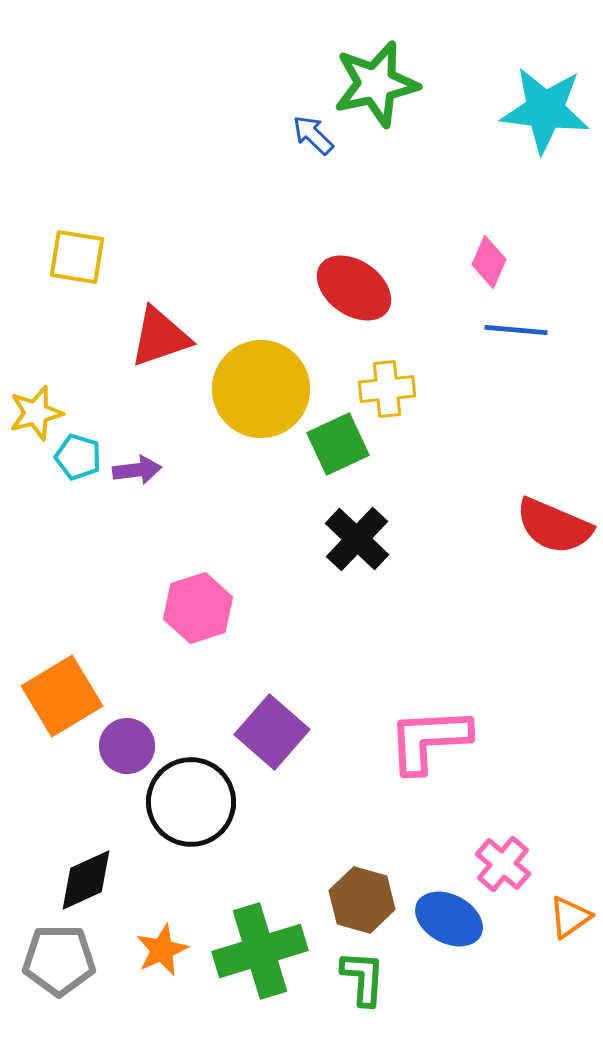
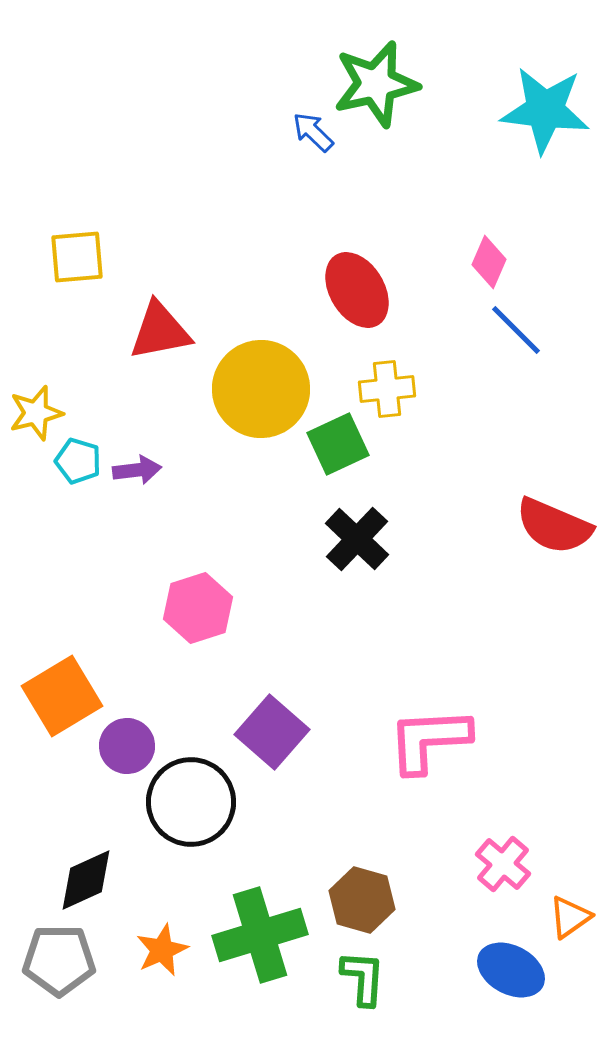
blue arrow: moved 3 px up
yellow square: rotated 14 degrees counterclockwise
red ellipse: moved 3 px right, 2 px down; rotated 24 degrees clockwise
blue line: rotated 40 degrees clockwise
red triangle: moved 6 px up; rotated 8 degrees clockwise
cyan pentagon: moved 4 px down
blue ellipse: moved 62 px right, 51 px down
green cross: moved 16 px up
